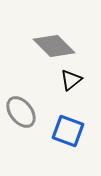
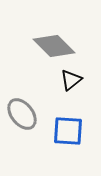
gray ellipse: moved 1 px right, 2 px down
blue square: rotated 16 degrees counterclockwise
